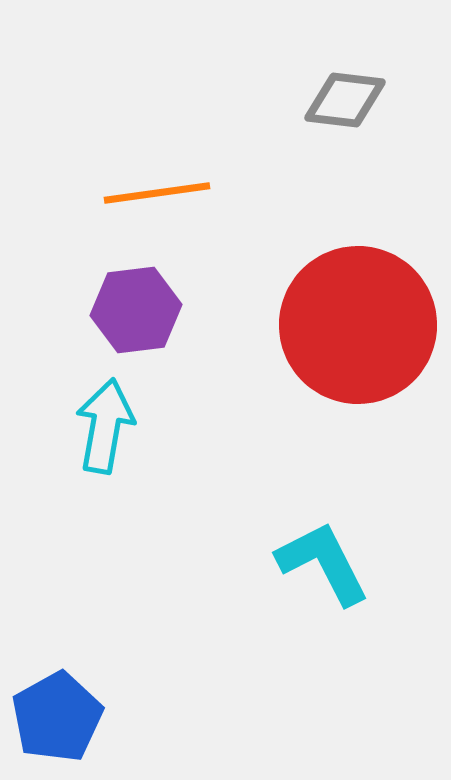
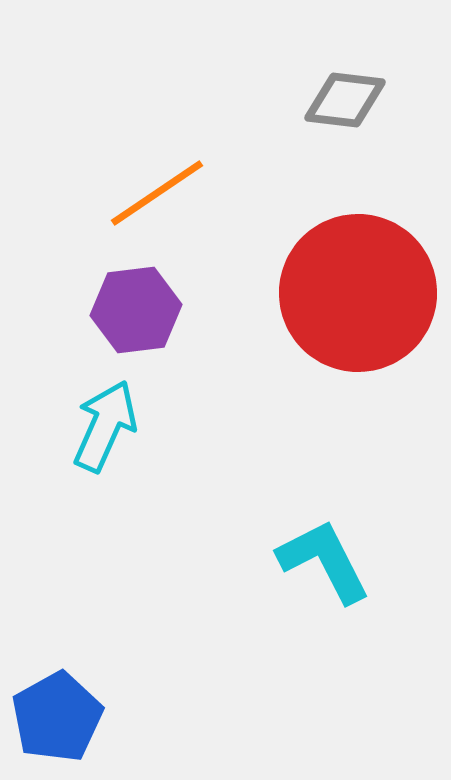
orange line: rotated 26 degrees counterclockwise
red circle: moved 32 px up
cyan arrow: rotated 14 degrees clockwise
cyan L-shape: moved 1 px right, 2 px up
